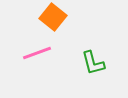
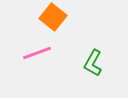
green L-shape: rotated 44 degrees clockwise
